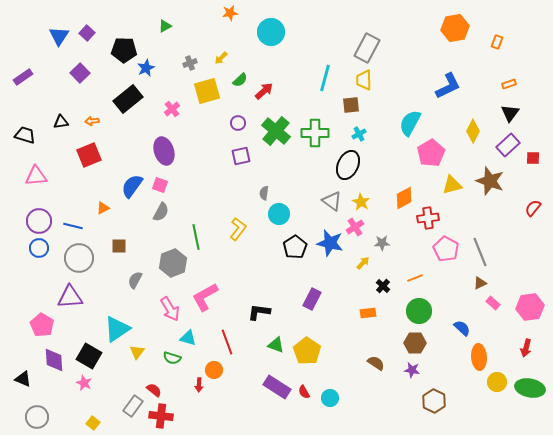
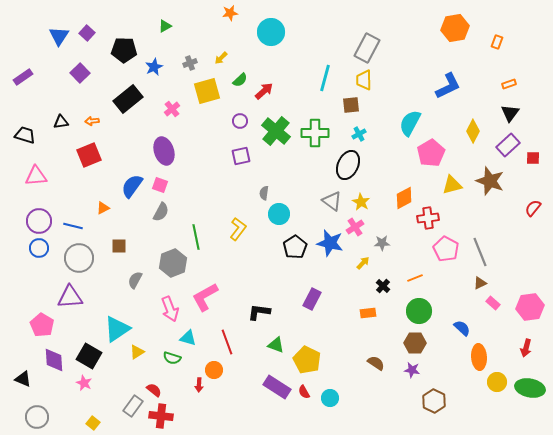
blue star at (146, 68): moved 8 px right, 1 px up
purple circle at (238, 123): moved 2 px right, 2 px up
pink arrow at (170, 309): rotated 10 degrees clockwise
yellow pentagon at (307, 351): moved 9 px down; rotated 8 degrees counterclockwise
yellow triangle at (137, 352): rotated 21 degrees clockwise
